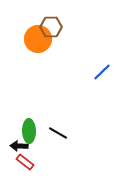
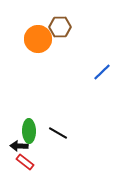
brown hexagon: moved 9 px right
